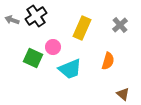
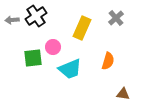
gray arrow: rotated 24 degrees counterclockwise
gray cross: moved 4 px left, 7 px up
green square: rotated 30 degrees counterclockwise
brown triangle: rotated 32 degrees counterclockwise
